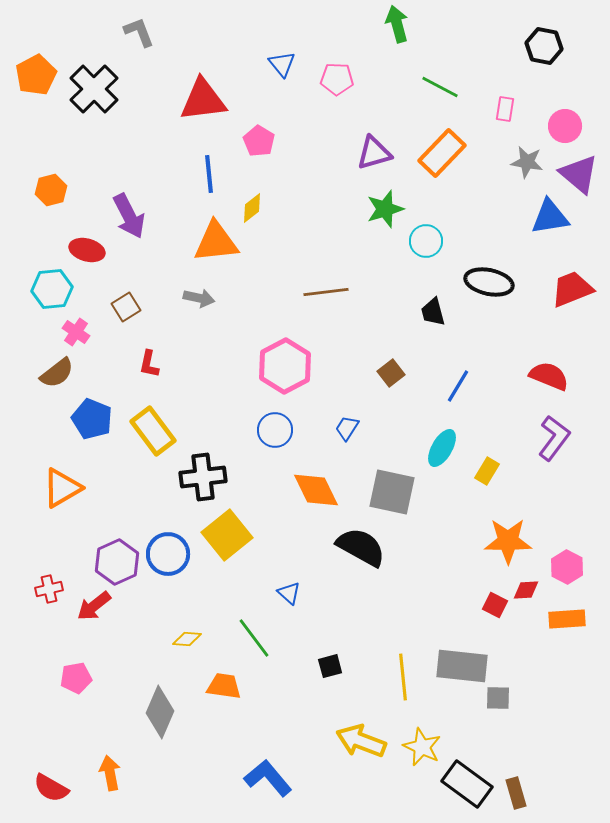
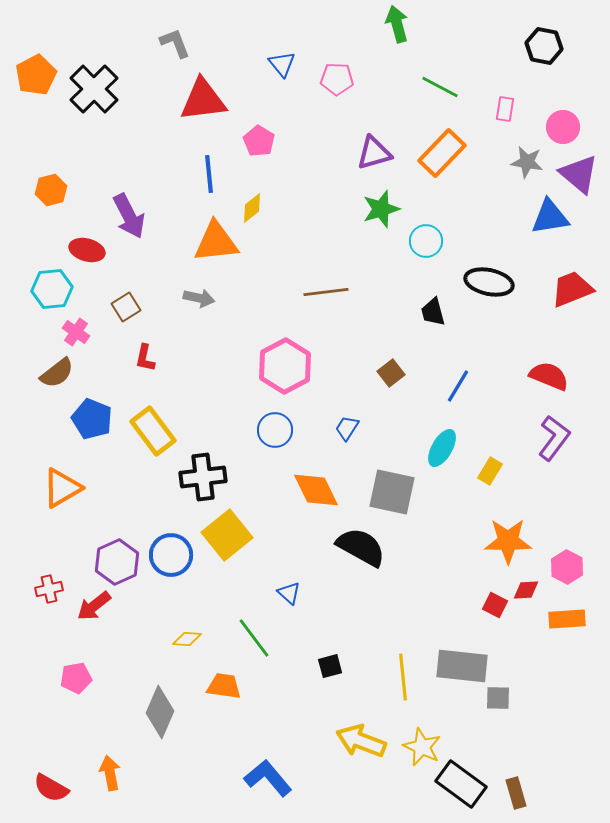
gray L-shape at (139, 32): moved 36 px right, 11 px down
pink circle at (565, 126): moved 2 px left, 1 px down
green star at (385, 209): moved 4 px left
red L-shape at (149, 364): moved 4 px left, 6 px up
yellow rectangle at (487, 471): moved 3 px right
blue circle at (168, 554): moved 3 px right, 1 px down
black rectangle at (467, 784): moved 6 px left
